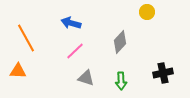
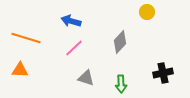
blue arrow: moved 2 px up
orange line: rotated 44 degrees counterclockwise
pink line: moved 1 px left, 3 px up
orange triangle: moved 2 px right, 1 px up
green arrow: moved 3 px down
